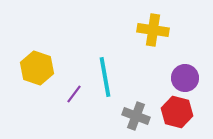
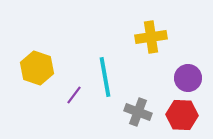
yellow cross: moved 2 px left, 7 px down; rotated 16 degrees counterclockwise
purple circle: moved 3 px right
purple line: moved 1 px down
red hexagon: moved 5 px right, 3 px down; rotated 12 degrees counterclockwise
gray cross: moved 2 px right, 4 px up
